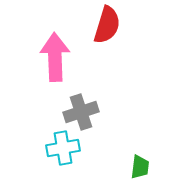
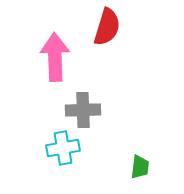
red semicircle: moved 2 px down
gray cross: moved 2 px right, 2 px up; rotated 16 degrees clockwise
